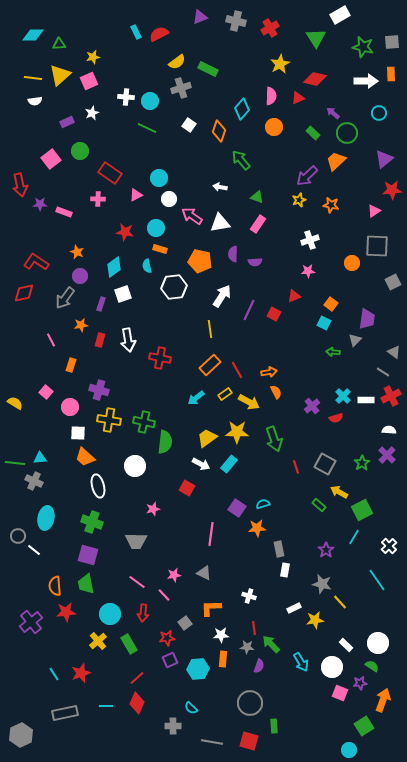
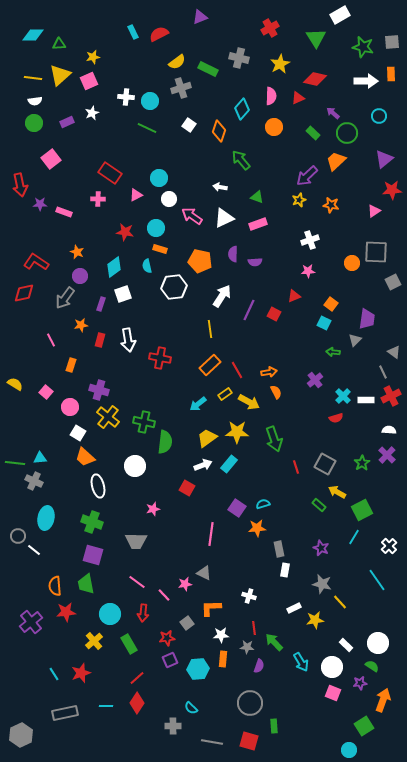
gray cross at (236, 21): moved 3 px right, 37 px down
cyan rectangle at (136, 32): moved 3 px left
cyan circle at (379, 113): moved 3 px down
green circle at (80, 151): moved 46 px left, 28 px up
white triangle at (220, 223): moved 4 px right, 5 px up; rotated 15 degrees counterclockwise
pink rectangle at (258, 224): rotated 36 degrees clockwise
gray square at (377, 246): moved 1 px left, 6 px down
gray line at (383, 372): rotated 32 degrees clockwise
cyan arrow at (196, 398): moved 2 px right, 6 px down
yellow semicircle at (15, 403): moved 19 px up
purple cross at (312, 406): moved 3 px right, 26 px up
yellow cross at (109, 420): moved 1 px left, 3 px up; rotated 30 degrees clockwise
white square at (78, 433): rotated 28 degrees clockwise
white arrow at (201, 464): moved 2 px right, 1 px down; rotated 48 degrees counterclockwise
yellow arrow at (339, 492): moved 2 px left
purple star at (326, 550): moved 5 px left, 2 px up; rotated 14 degrees counterclockwise
purple square at (88, 555): moved 5 px right
pink star at (174, 575): moved 11 px right, 9 px down
gray square at (185, 623): moved 2 px right
yellow cross at (98, 641): moved 4 px left
green arrow at (271, 644): moved 3 px right, 2 px up
pink square at (340, 693): moved 7 px left
red diamond at (137, 703): rotated 10 degrees clockwise
